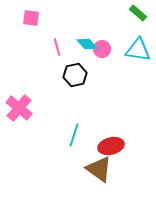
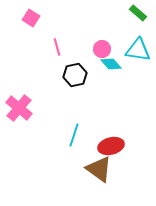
pink square: rotated 24 degrees clockwise
cyan diamond: moved 24 px right, 20 px down
